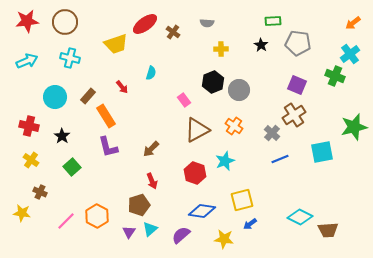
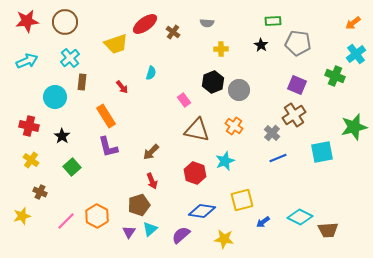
cyan cross at (350, 54): moved 6 px right
cyan cross at (70, 58): rotated 36 degrees clockwise
brown rectangle at (88, 96): moved 6 px left, 14 px up; rotated 35 degrees counterclockwise
brown triangle at (197, 130): rotated 40 degrees clockwise
brown arrow at (151, 149): moved 3 px down
blue line at (280, 159): moved 2 px left, 1 px up
yellow star at (22, 213): moved 3 px down; rotated 24 degrees counterclockwise
blue arrow at (250, 224): moved 13 px right, 2 px up
